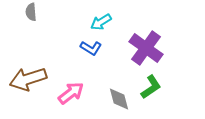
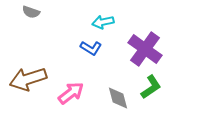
gray semicircle: rotated 66 degrees counterclockwise
cyan arrow: moved 2 px right; rotated 20 degrees clockwise
purple cross: moved 1 px left, 1 px down
gray diamond: moved 1 px left, 1 px up
